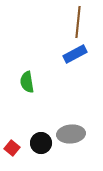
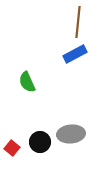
green semicircle: rotated 15 degrees counterclockwise
black circle: moved 1 px left, 1 px up
